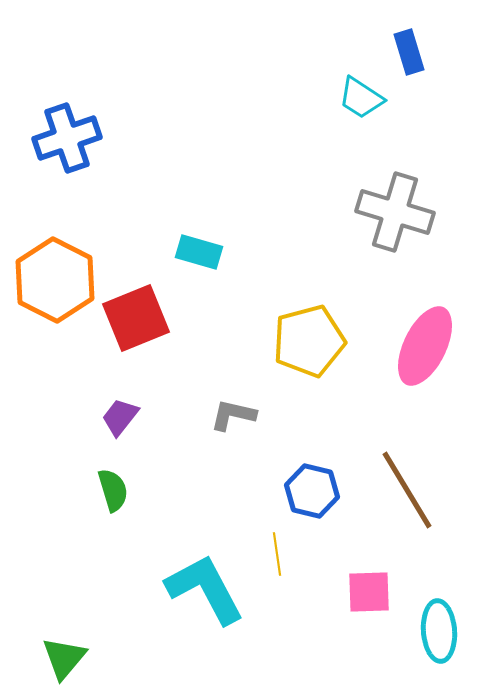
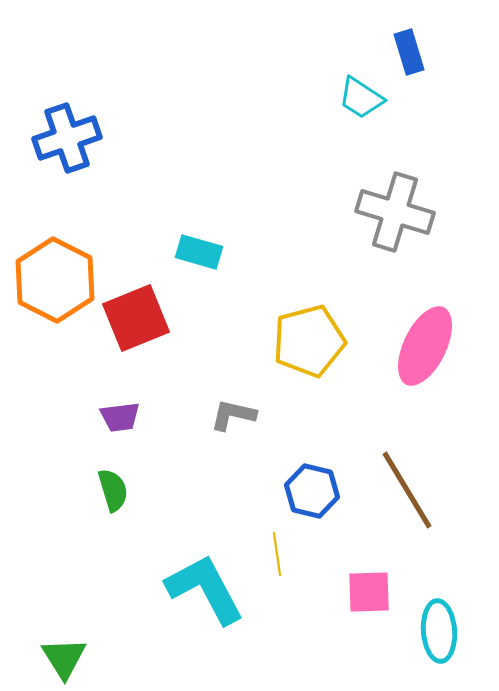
purple trapezoid: rotated 135 degrees counterclockwise
green triangle: rotated 12 degrees counterclockwise
